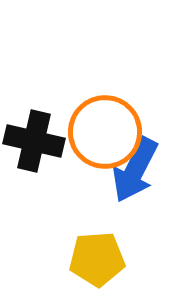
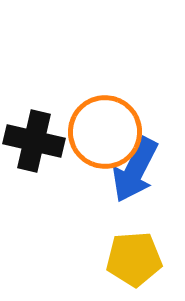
yellow pentagon: moved 37 px right
